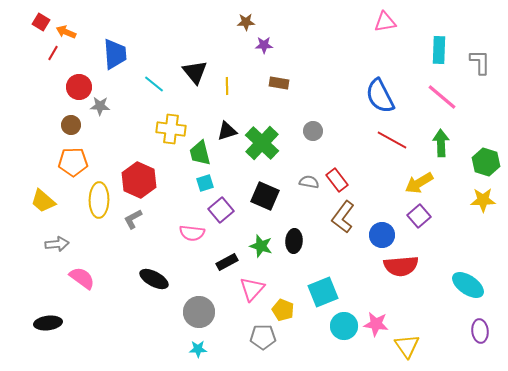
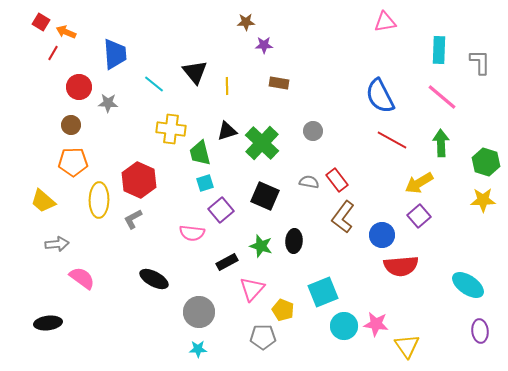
gray star at (100, 106): moved 8 px right, 3 px up
